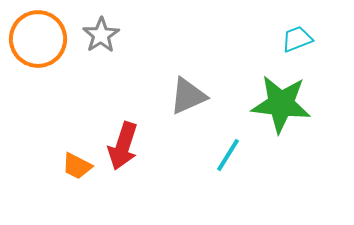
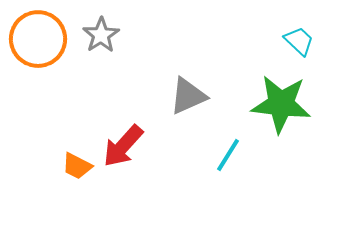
cyan trapezoid: moved 2 px right, 2 px down; rotated 64 degrees clockwise
red arrow: rotated 24 degrees clockwise
